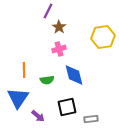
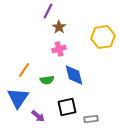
orange line: rotated 35 degrees clockwise
